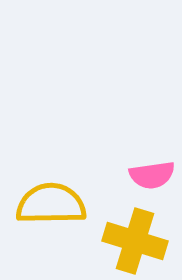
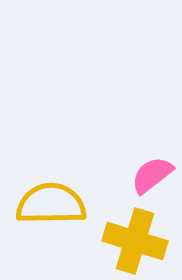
pink semicircle: rotated 150 degrees clockwise
